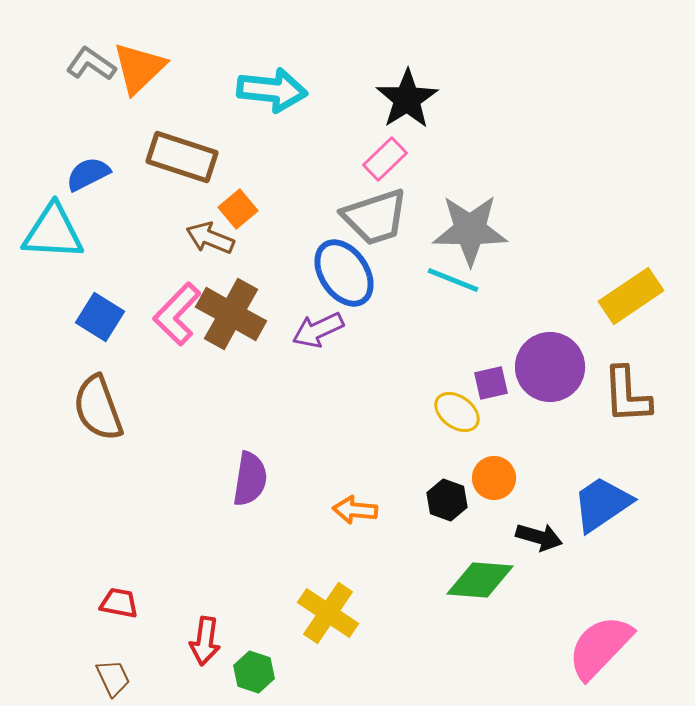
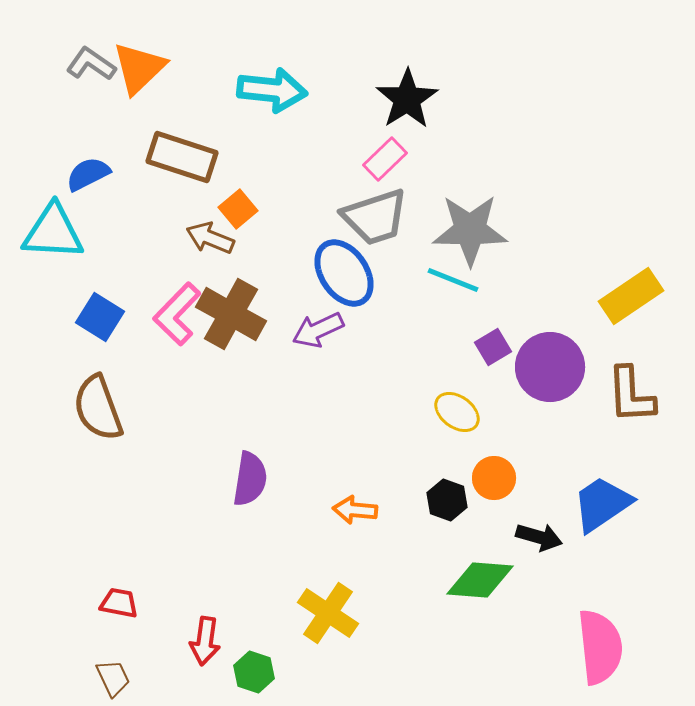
purple square: moved 2 px right, 36 px up; rotated 18 degrees counterclockwise
brown L-shape: moved 4 px right
pink semicircle: rotated 130 degrees clockwise
